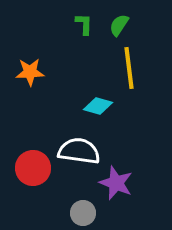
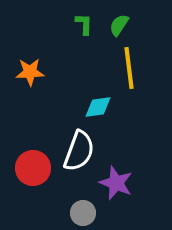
cyan diamond: moved 1 px down; rotated 24 degrees counterclockwise
white semicircle: rotated 102 degrees clockwise
